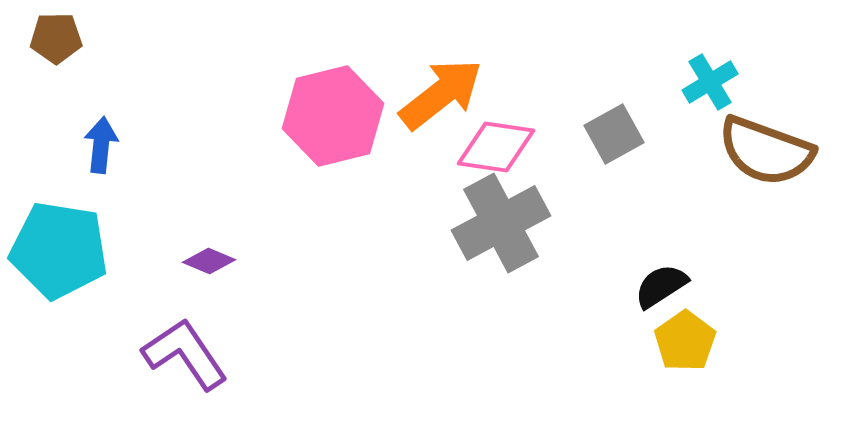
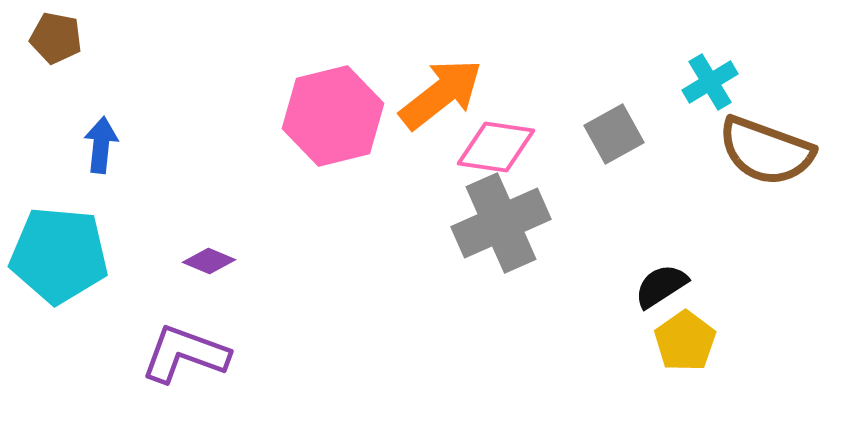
brown pentagon: rotated 12 degrees clockwise
gray cross: rotated 4 degrees clockwise
cyan pentagon: moved 5 px down; rotated 4 degrees counterclockwise
purple L-shape: rotated 36 degrees counterclockwise
